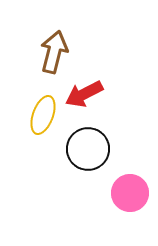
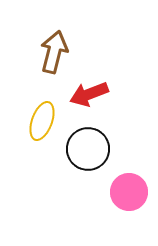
red arrow: moved 5 px right; rotated 6 degrees clockwise
yellow ellipse: moved 1 px left, 6 px down
pink circle: moved 1 px left, 1 px up
